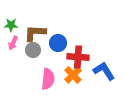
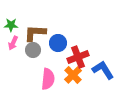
red cross: rotated 25 degrees counterclockwise
blue L-shape: moved 1 px left, 1 px up
